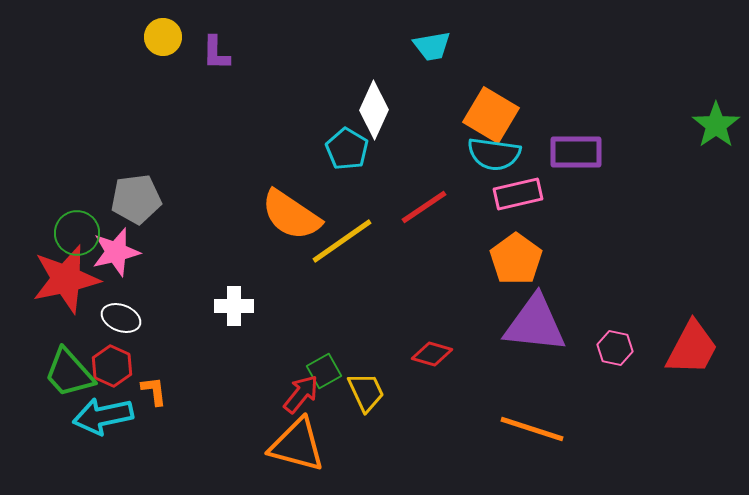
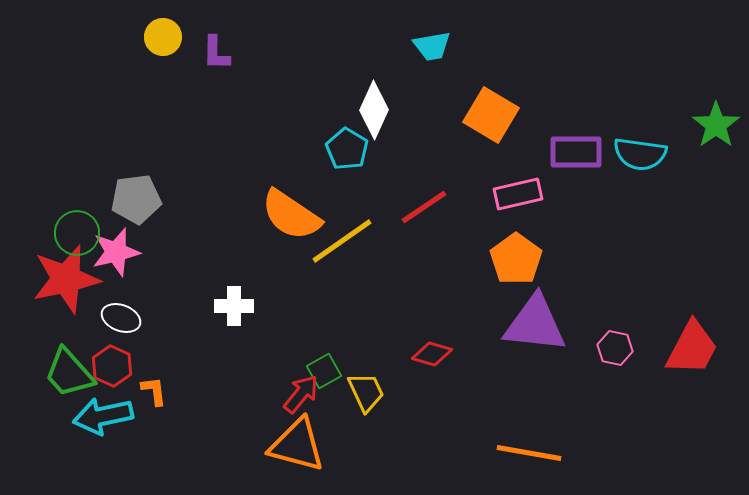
cyan semicircle: moved 146 px right
orange line: moved 3 px left, 24 px down; rotated 8 degrees counterclockwise
